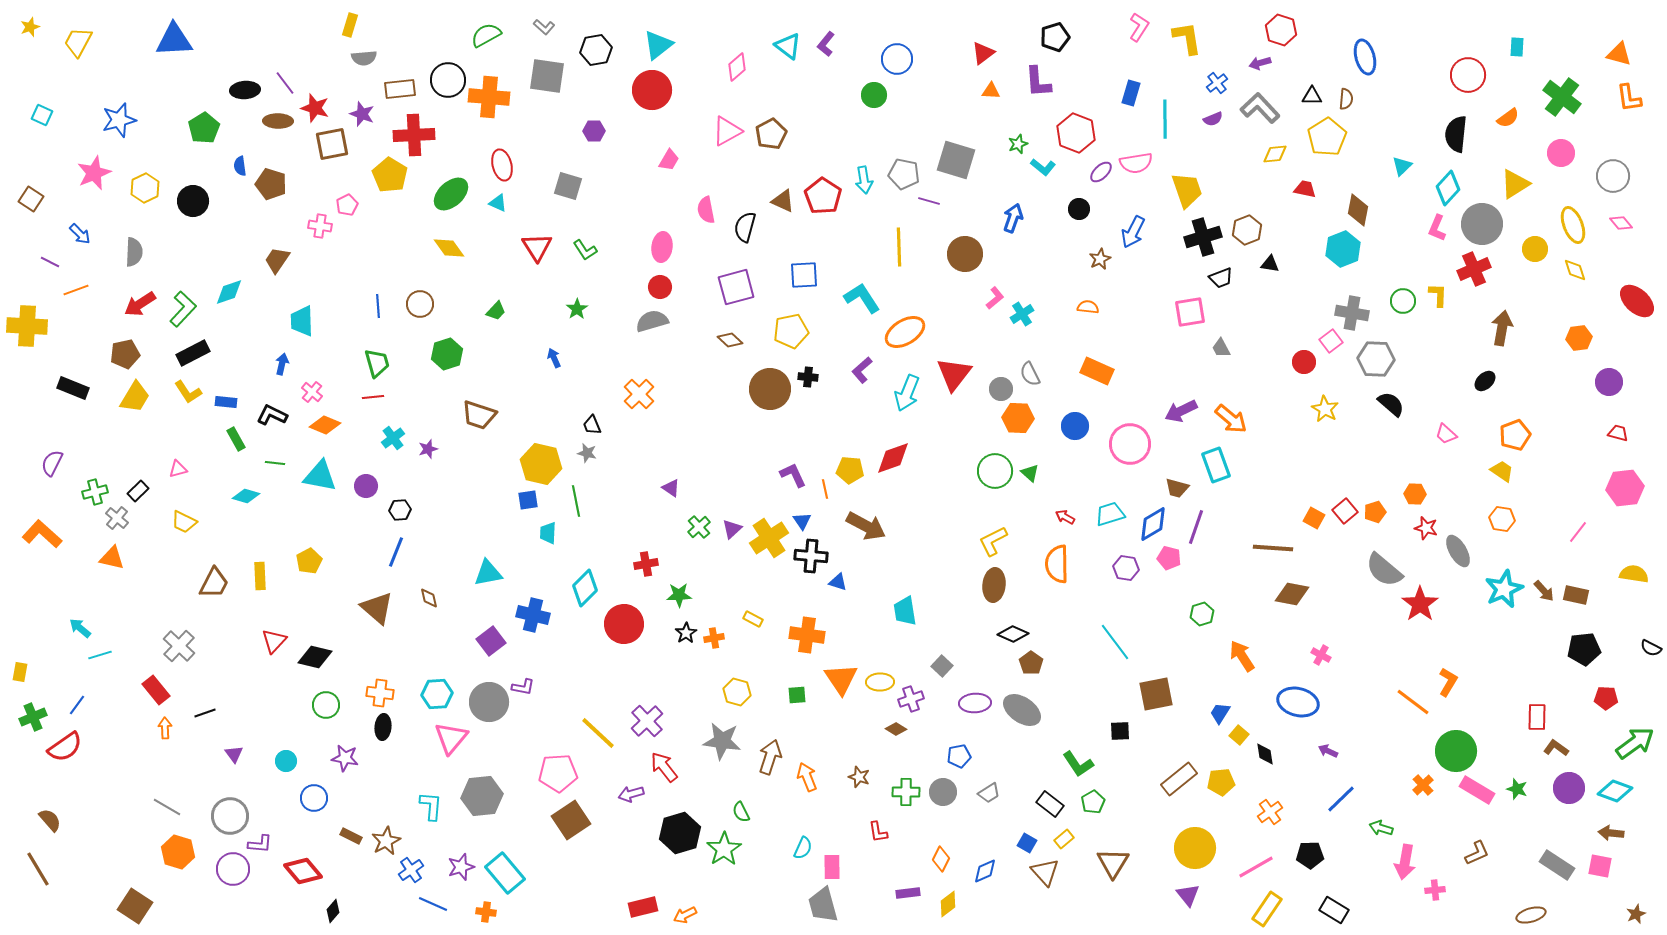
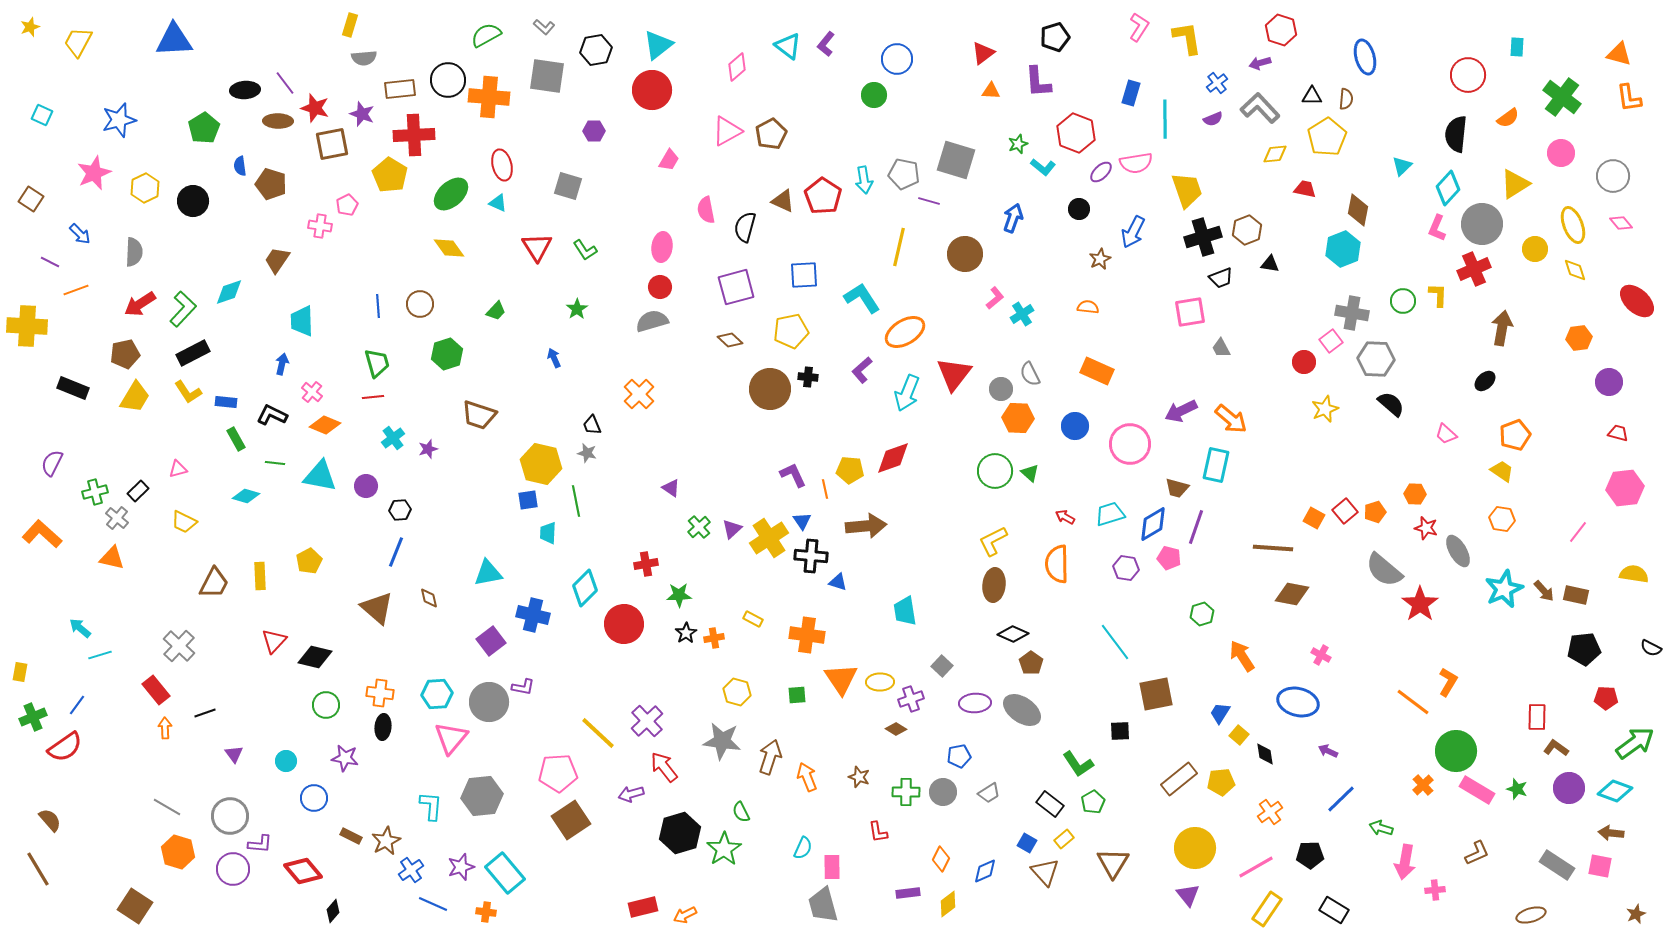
yellow line at (899, 247): rotated 15 degrees clockwise
yellow star at (1325, 409): rotated 20 degrees clockwise
cyan rectangle at (1216, 465): rotated 32 degrees clockwise
brown arrow at (866, 526): rotated 33 degrees counterclockwise
